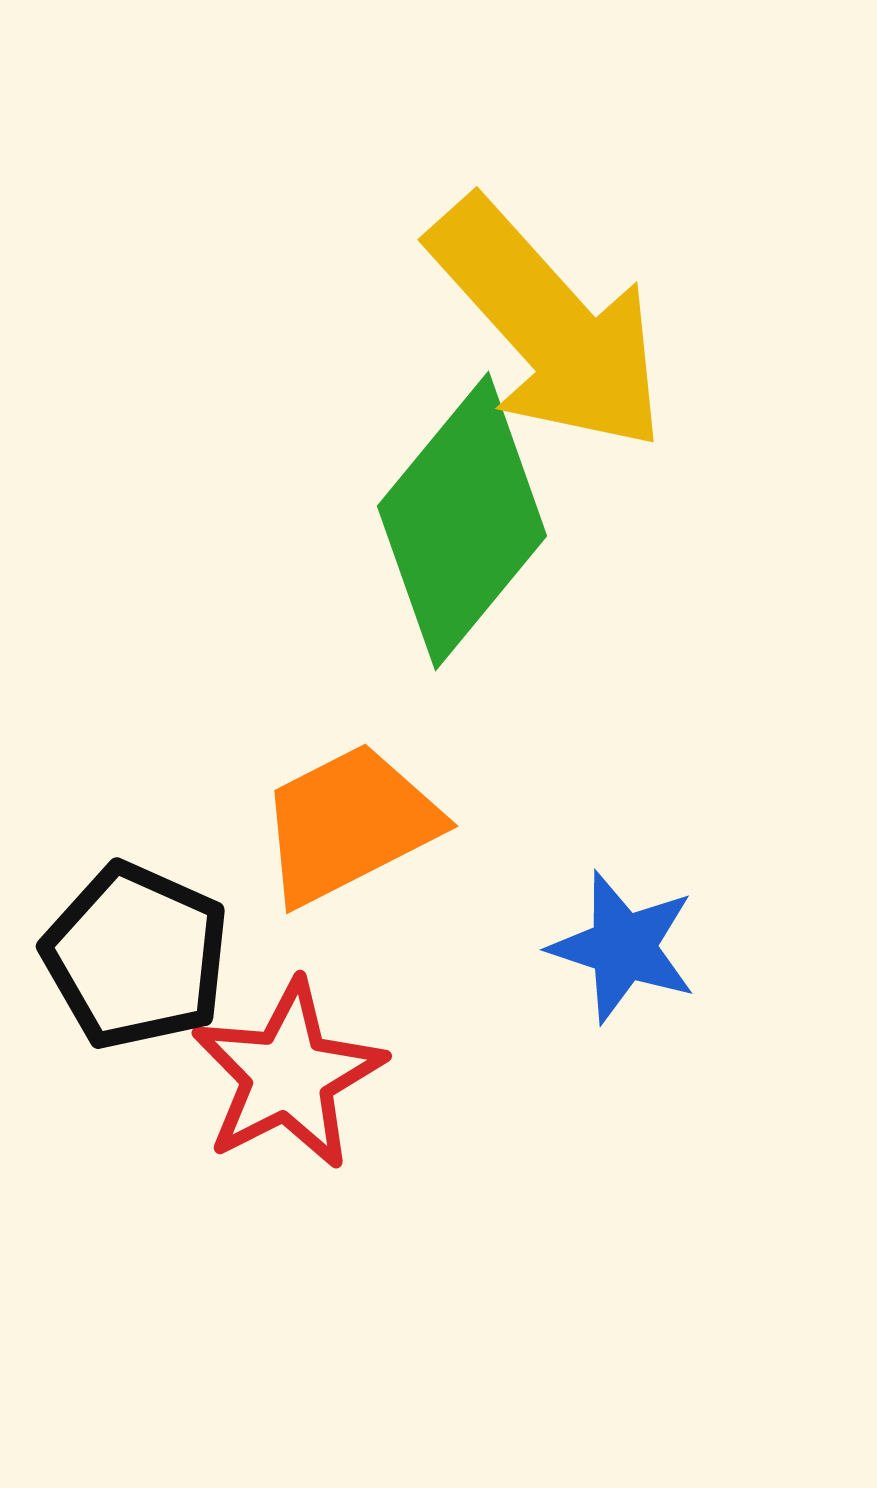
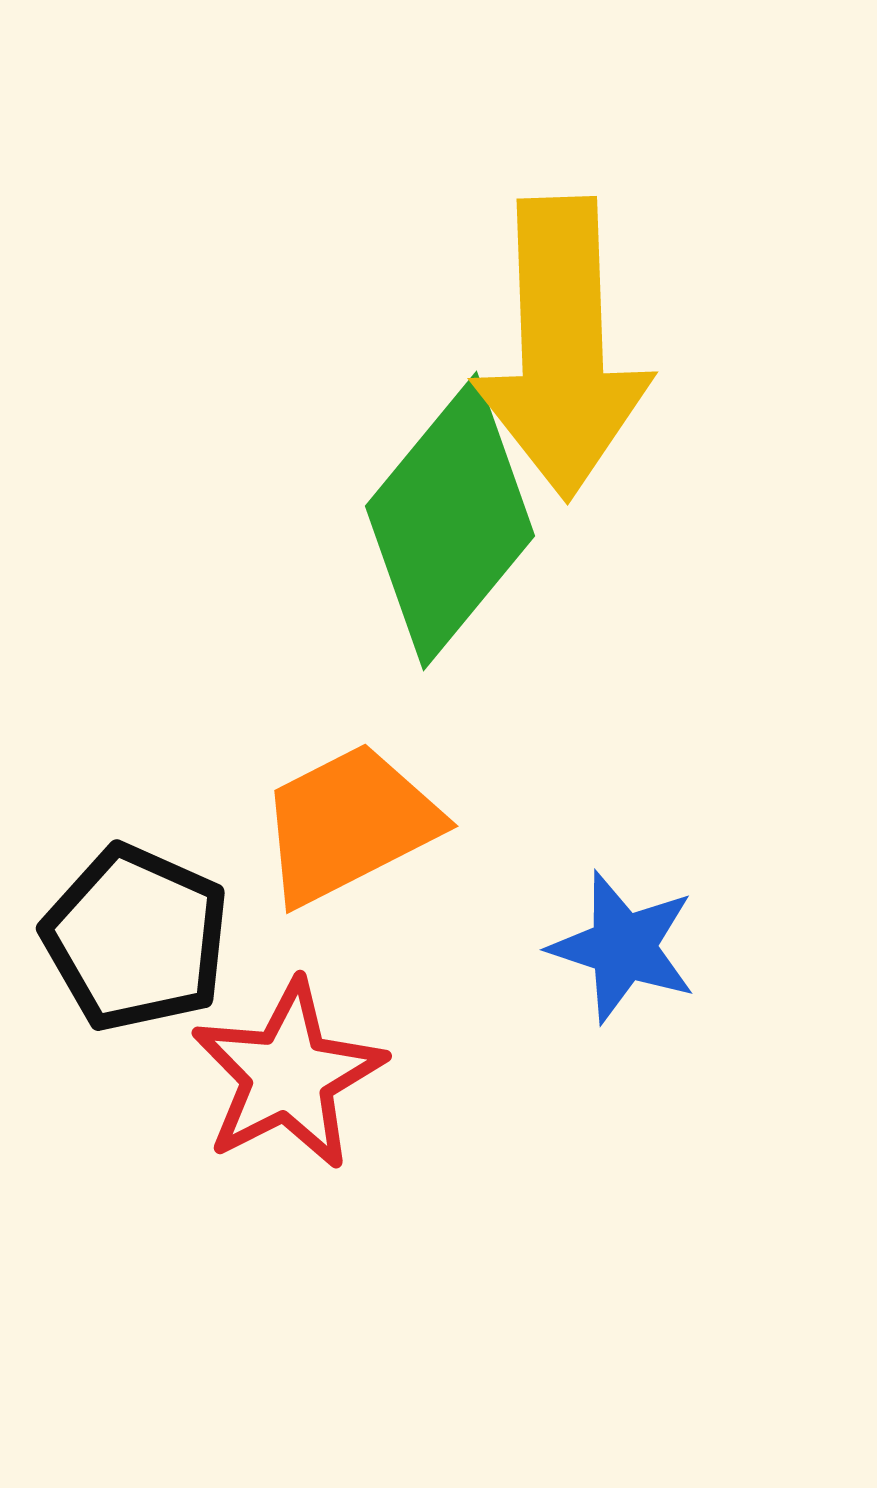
yellow arrow: moved 14 px right, 23 px down; rotated 40 degrees clockwise
green diamond: moved 12 px left
black pentagon: moved 18 px up
